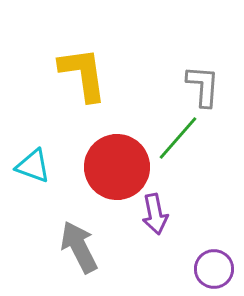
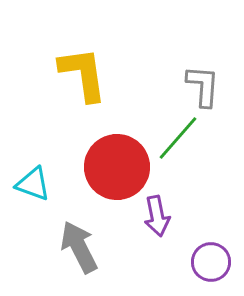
cyan triangle: moved 18 px down
purple arrow: moved 2 px right, 2 px down
purple circle: moved 3 px left, 7 px up
